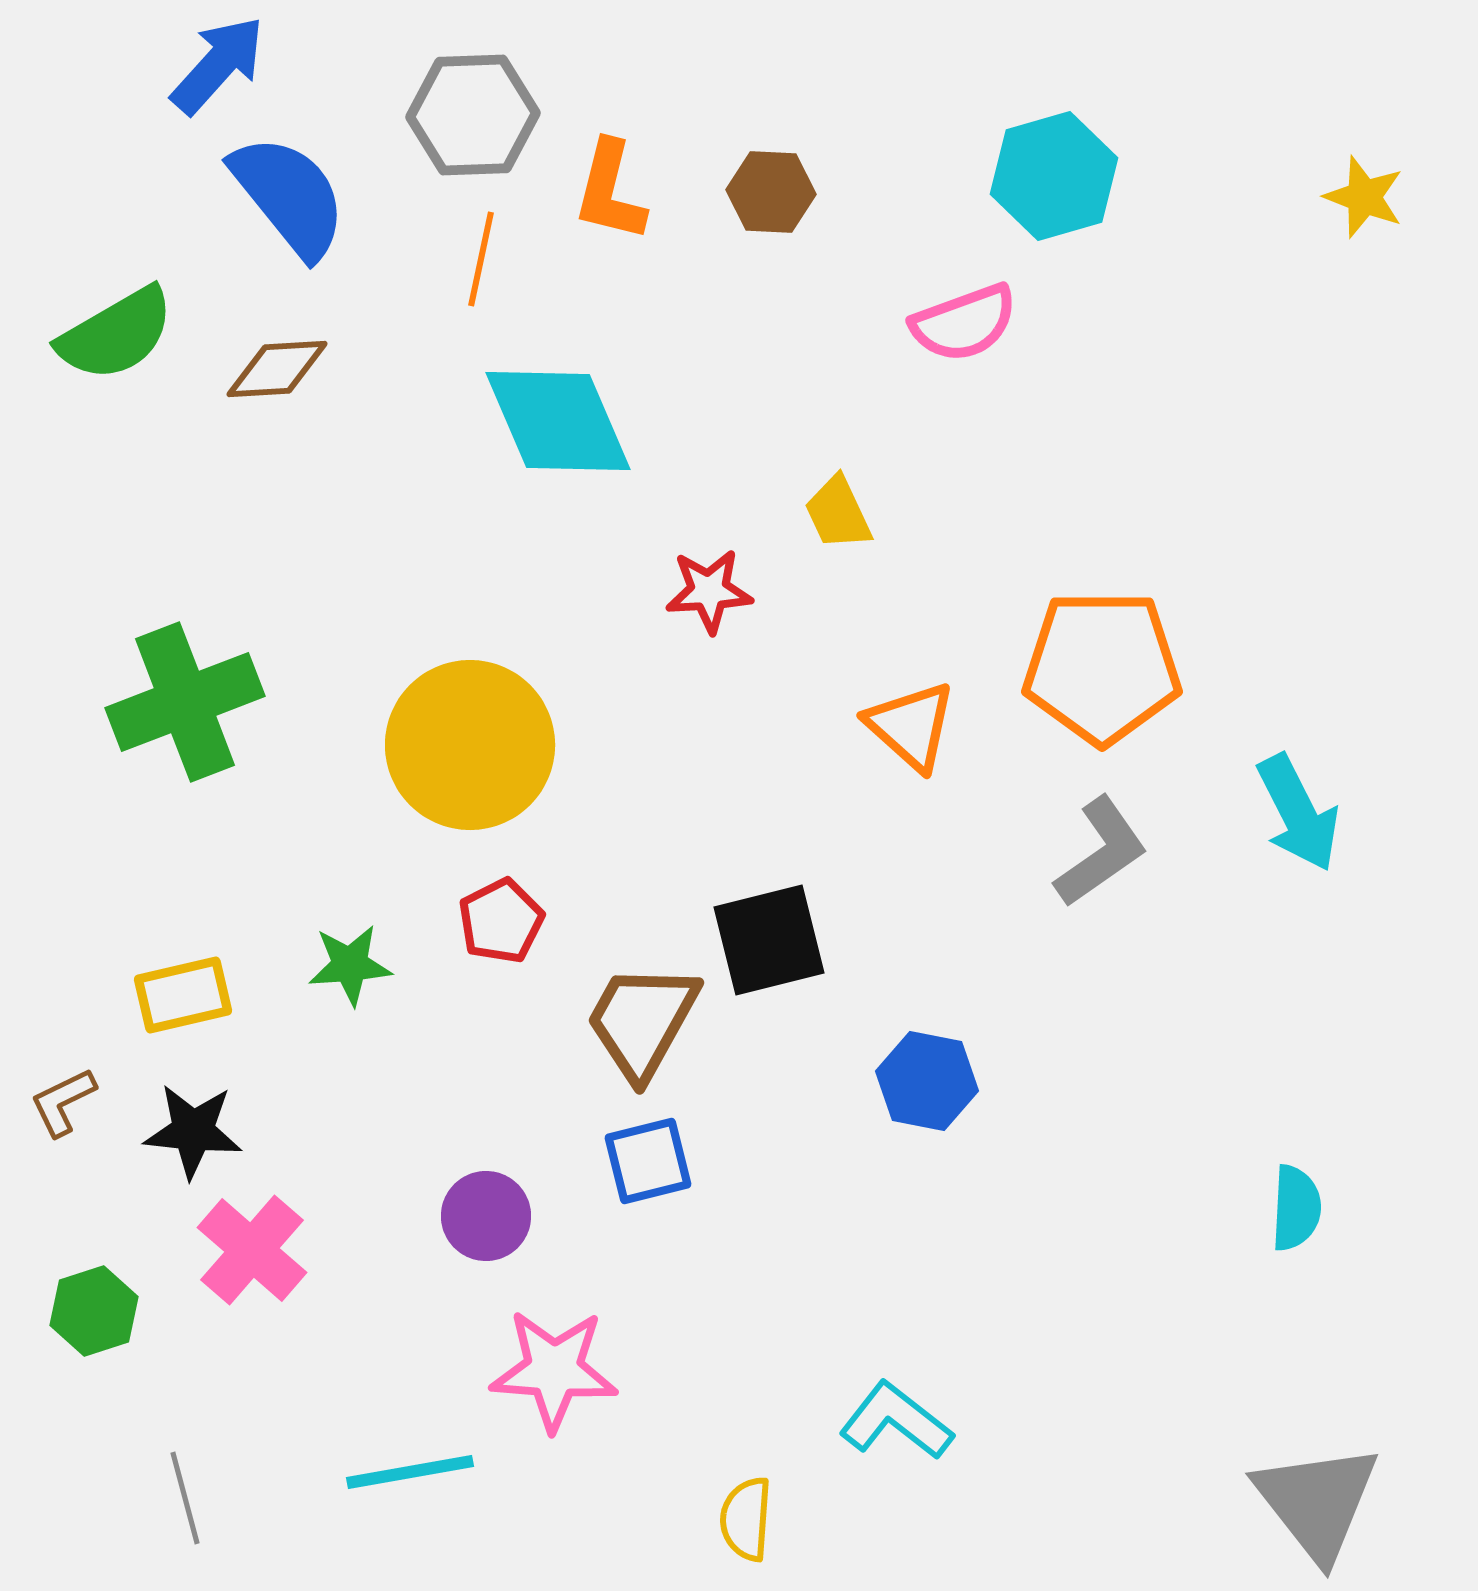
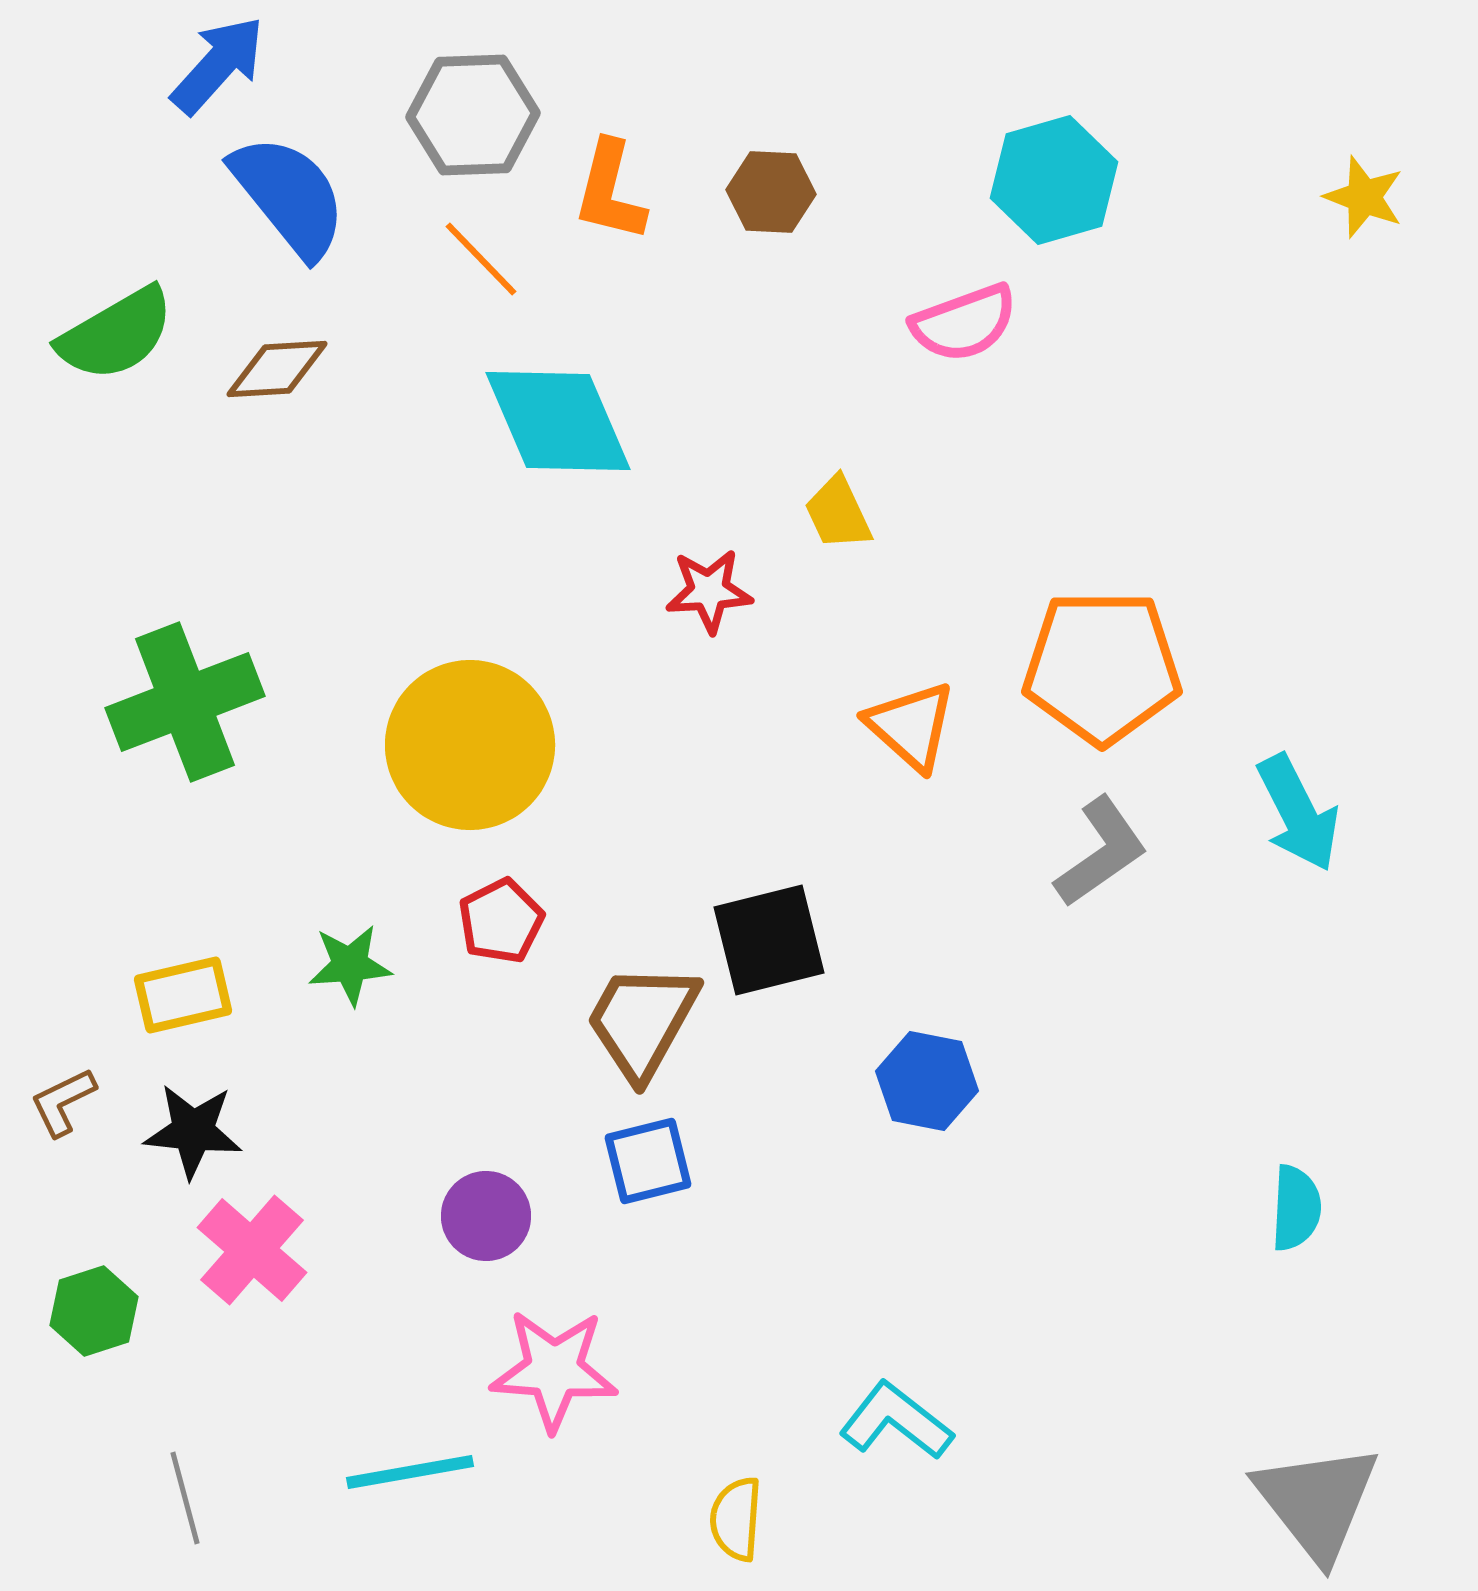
cyan hexagon: moved 4 px down
orange line: rotated 56 degrees counterclockwise
yellow semicircle: moved 10 px left
